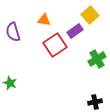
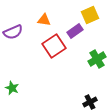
yellow square: rotated 18 degrees clockwise
purple semicircle: rotated 96 degrees counterclockwise
red square: moved 1 px left, 1 px down
green star: moved 2 px right, 5 px down
black cross: moved 5 px left; rotated 16 degrees counterclockwise
